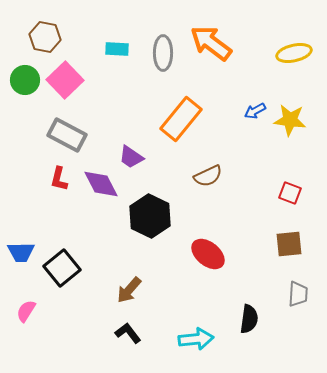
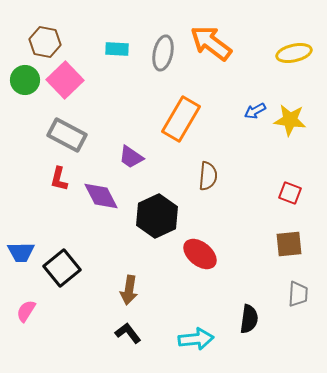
brown hexagon: moved 5 px down
gray ellipse: rotated 12 degrees clockwise
orange rectangle: rotated 9 degrees counterclockwise
brown semicircle: rotated 60 degrees counterclockwise
purple diamond: moved 12 px down
black hexagon: moved 7 px right; rotated 9 degrees clockwise
red ellipse: moved 8 px left
brown arrow: rotated 32 degrees counterclockwise
